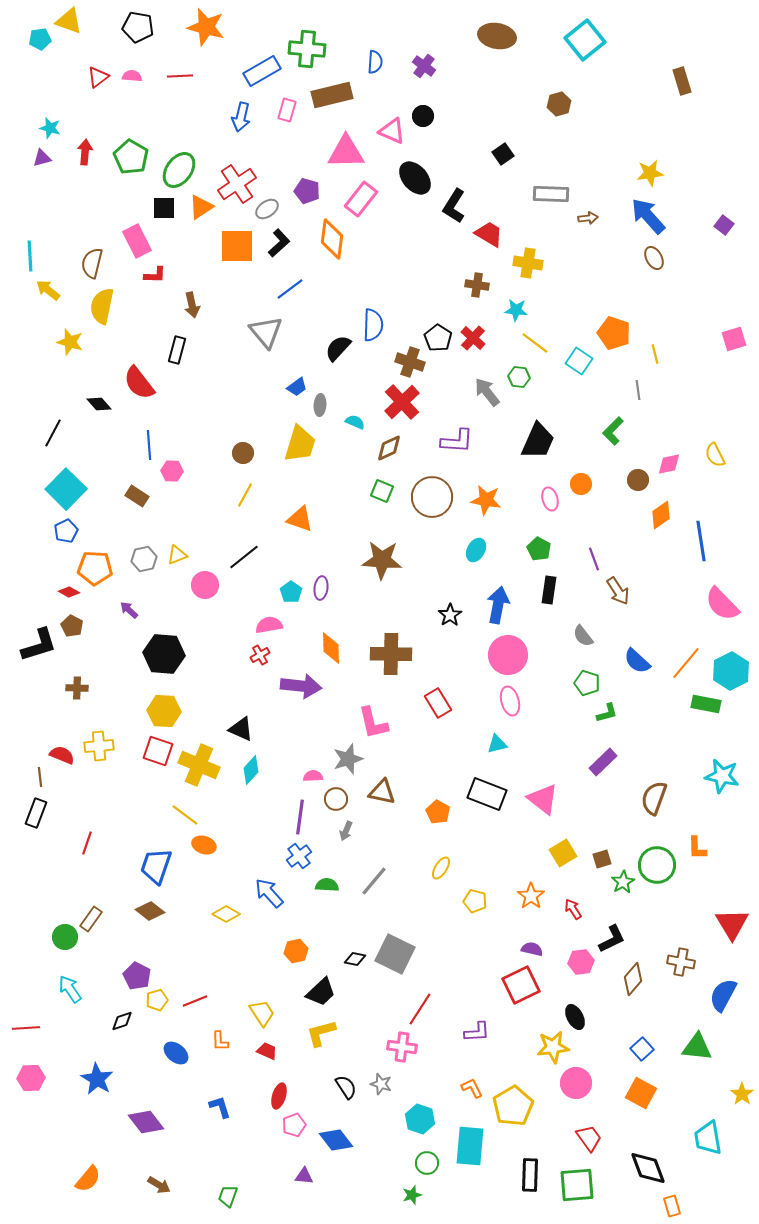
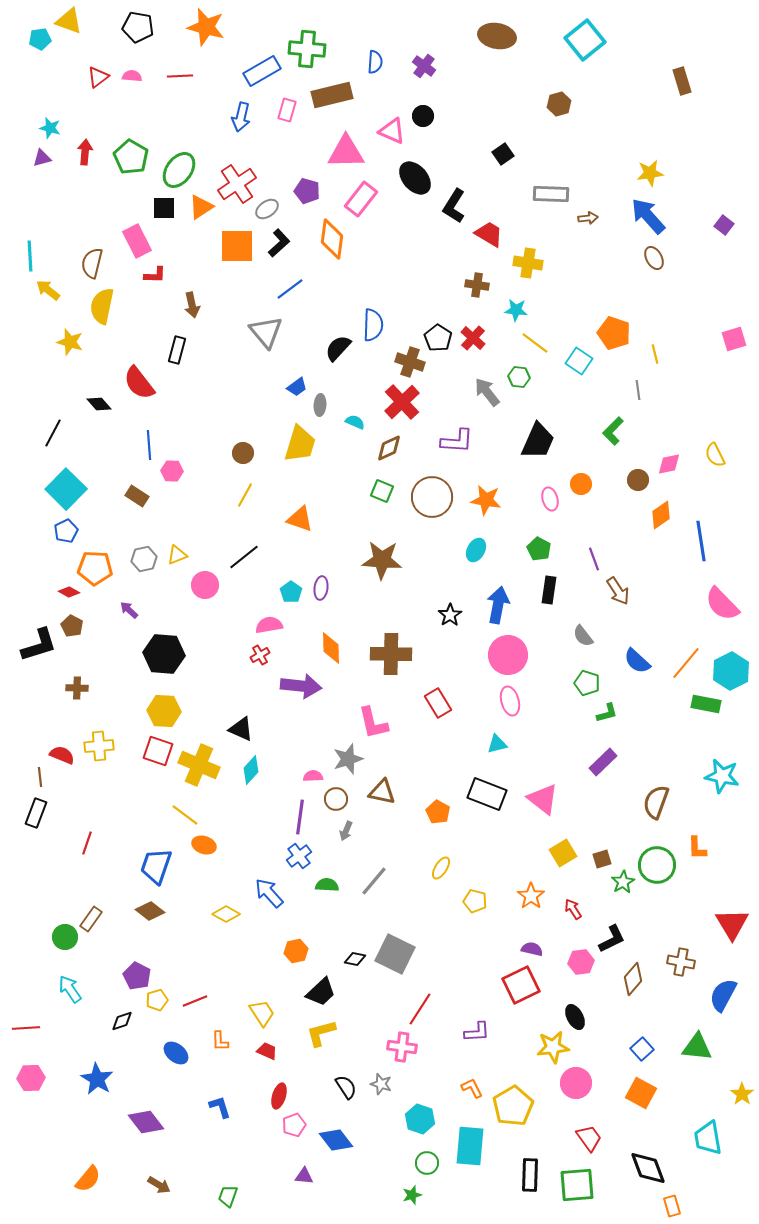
brown semicircle at (654, 798): moved 2 px right, 4 px down
